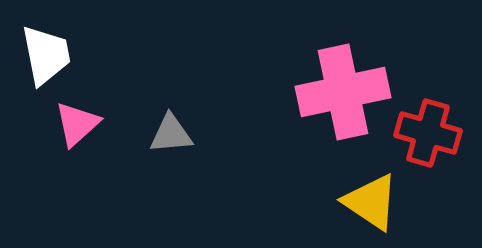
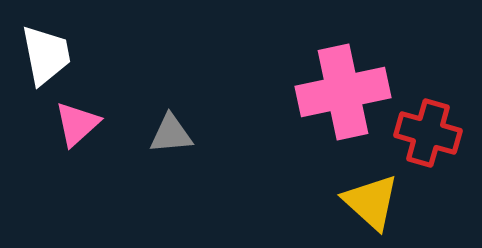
yellow triangle: rotated 8 degrees clockwise
